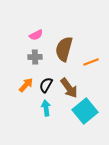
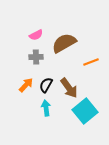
brown semicircle: moved 6 px up; rotated 45 degrees clockwise
gray cross: moved 1 px right
